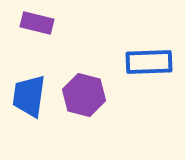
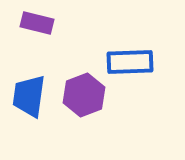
blue rectangle: moved 19 px left
purple hexagon: rotated 24 degrees clockwise
